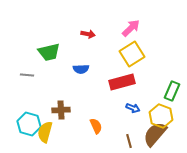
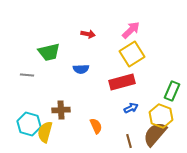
pink arrow: moved 2 px down
blue arrow: moved 2 px left; rotated 48 degrees counterclockwise
